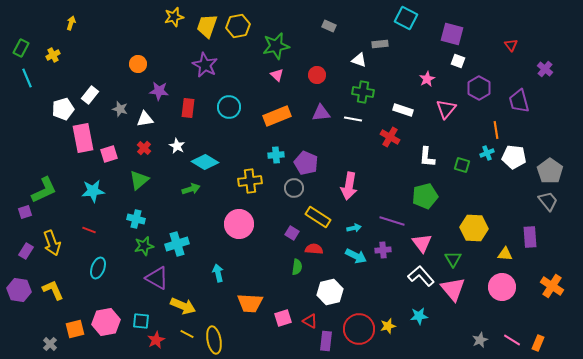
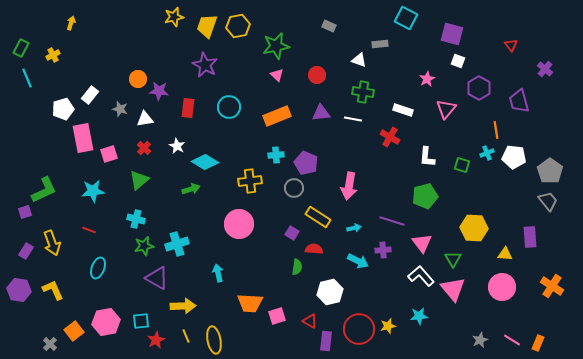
orange circle at (138, 64): moved 15 px down
cyan arrow at (356, 256): moved 2 px right, 5 px down
yellow arrow at (183, 306): rotated 25 degrees counterclockwise
pink square at (283, 318): moved 6 px left, 2 px up
cyan square at (141, 321): rotated 12 degrees counterclockwise
orange square at (75, 329): moved 1 px left, 2 px down; rotated 24 degrees counterclockwise
yellow line at (187, 334): moved 1 px left, 2 px down; rotated 40 degrees clockwise
